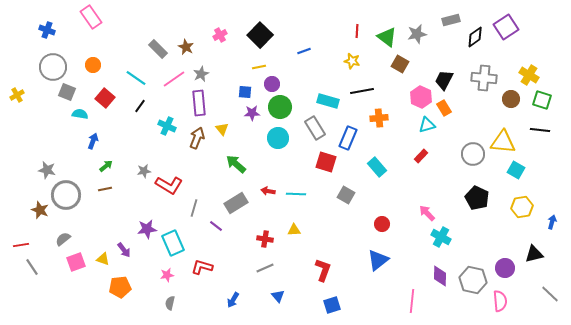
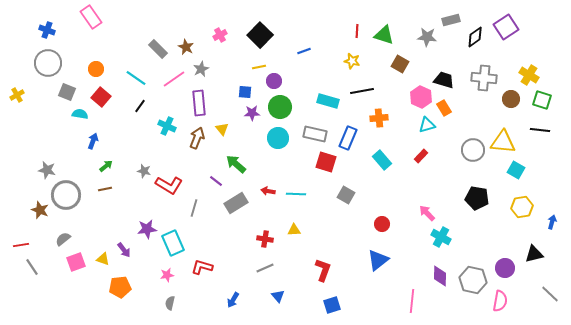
gray star at (417, 34): moved 10 px right, 3 px down; rotated 18 degrees clockwise
green triangle at (387, 37): moved 3 px left, 2 px up; rotated 20 degrees counterclockwise
orange circle at (93, 65): moved 3 px right, 4 px down
gray circle at (53, 67): moved 5 px left, 4 px up
gray star at (201, 74): moved 5 px up
black trapezoid at (444, 80): rotated 80 degrees clockwise
purple circle at (272, 84): moved 2 px right, 3 px up
red square at (105, 98): moved 4 px left, 1 px up
gray rectangle at (315, 128): moved 6 px down; rotated 45 degrees counterclockwise
gray circle at (473, 154): moved 4 px up
cyan rectangle at (377, 167): moved 5 px right, 7 px up
gray star at (144, 171): rotated 24 degrees clockwise
black pentagon at (477, 198): rotated 15 degrees counterclockwise
purple line at (216, 226): moved 45 px up
pink semicircle at (500, 301): rotated 15 degrees clockwise
